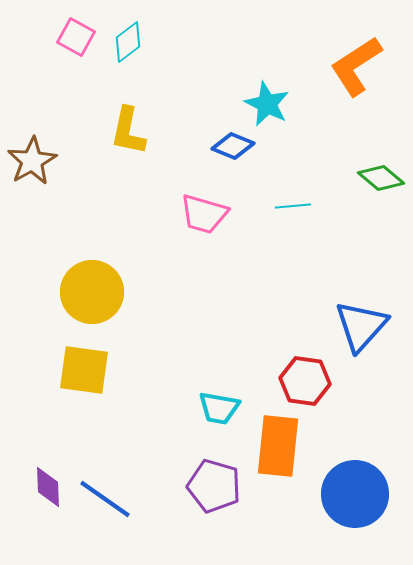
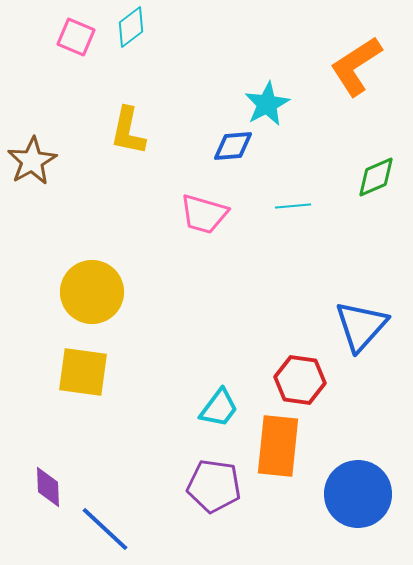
pink square: rotated 6 degrees counterclockwise
cyan diamond: moved 3 px right, 15 px up
cyan star: rotated 18 degrees clockwise
blue diamond: rotated 27 degrees counterclockwise
green diamond: moved 5 px left, 1 px up; rotated 63 degrees counterclockwise
yellow square: moved 1 px left, 2 px down
red hexagon: moved 5 px left, 1 px up
cyan trapezoid: rotated 63 degrees counterclockwise
purple pentagon: rotated 8 degrees counterclockwise
blue circle: moved 3 px right
blue line: moved 30 px down; rotated 8 degrees clockwise
